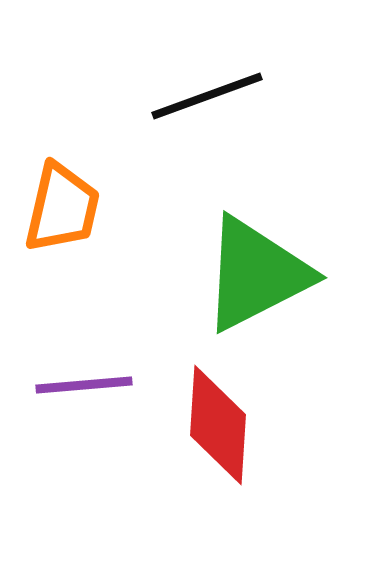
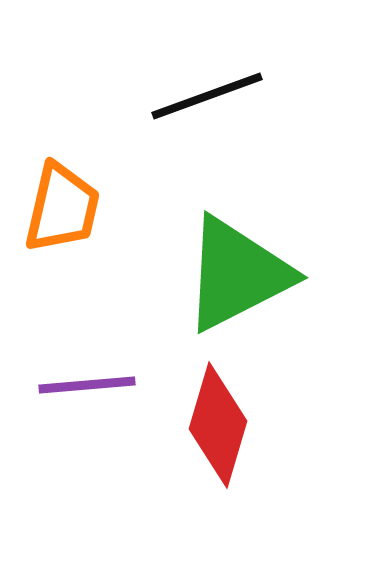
green triangle: moved 19 px left
purple line: moved 3 px right
red diamond: rotated 13 degrees clockwise
